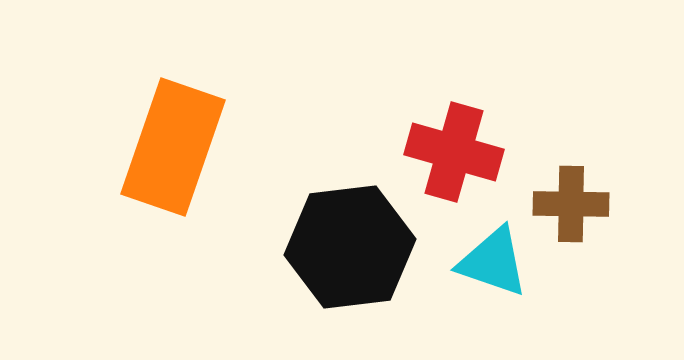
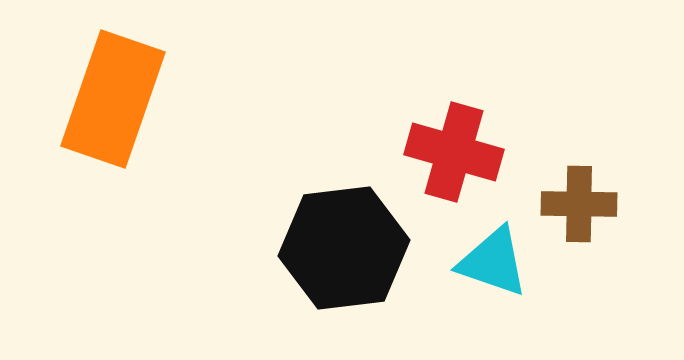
orange rectangle: moved 60 px left, 48 px up
brown cross: moved 8 px right
black hexagon: moved 6 px left, 1 px down
